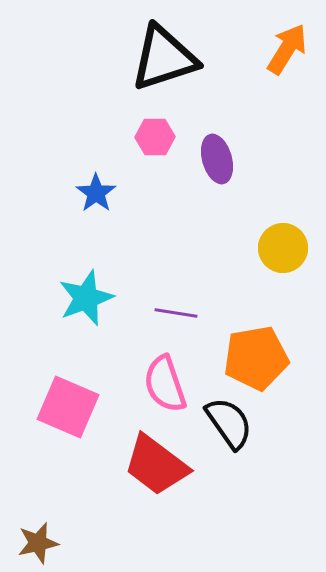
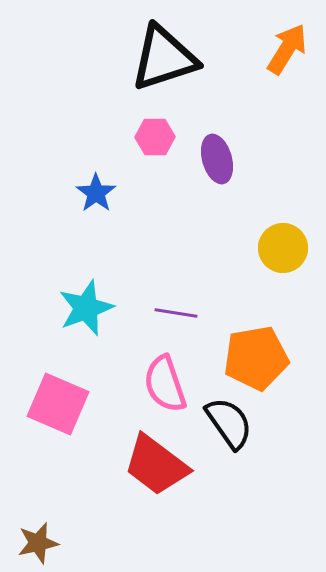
cyan star: moved 10 px down
pink square: moved 10 px left, 3 px up
